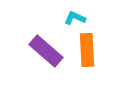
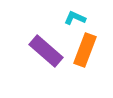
orange rectangle: moved 2 px left; rotated 24 degrees clockwise
